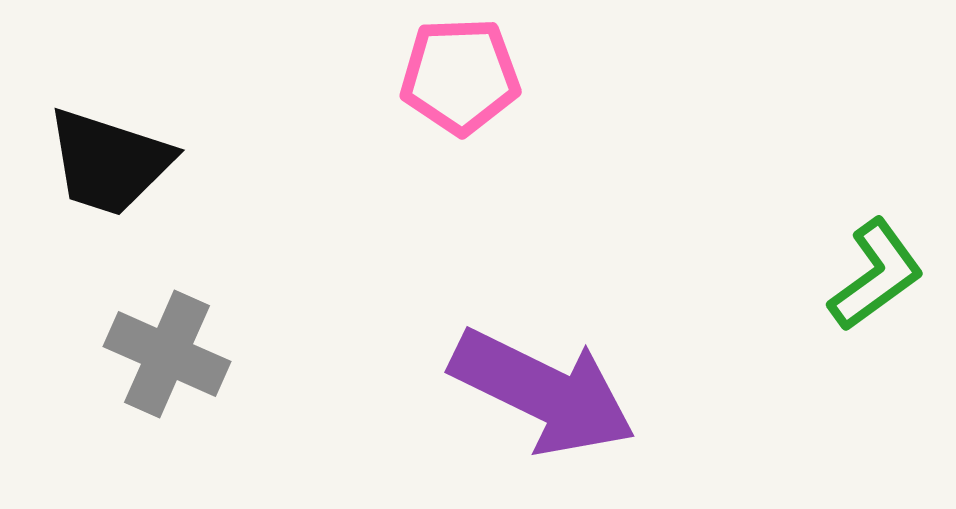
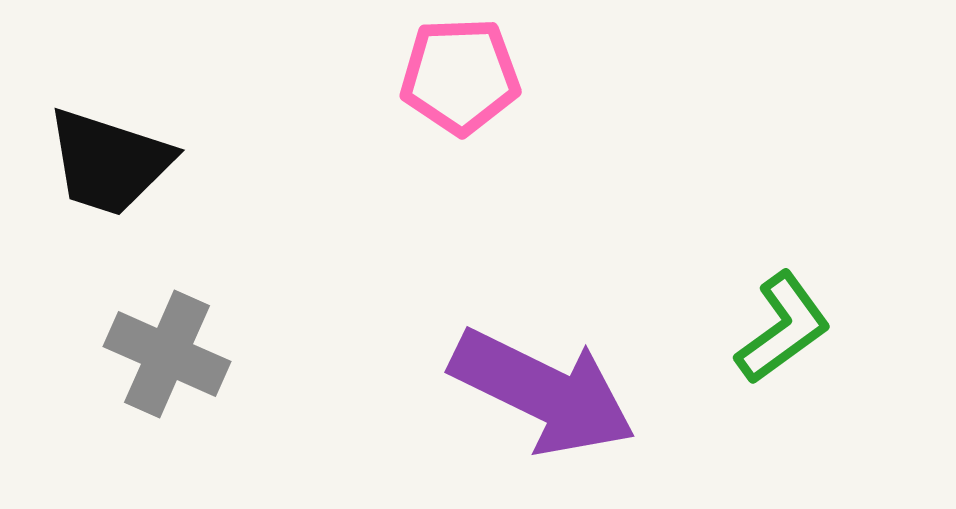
green L-shape: moved 93 px left, 53 px down
